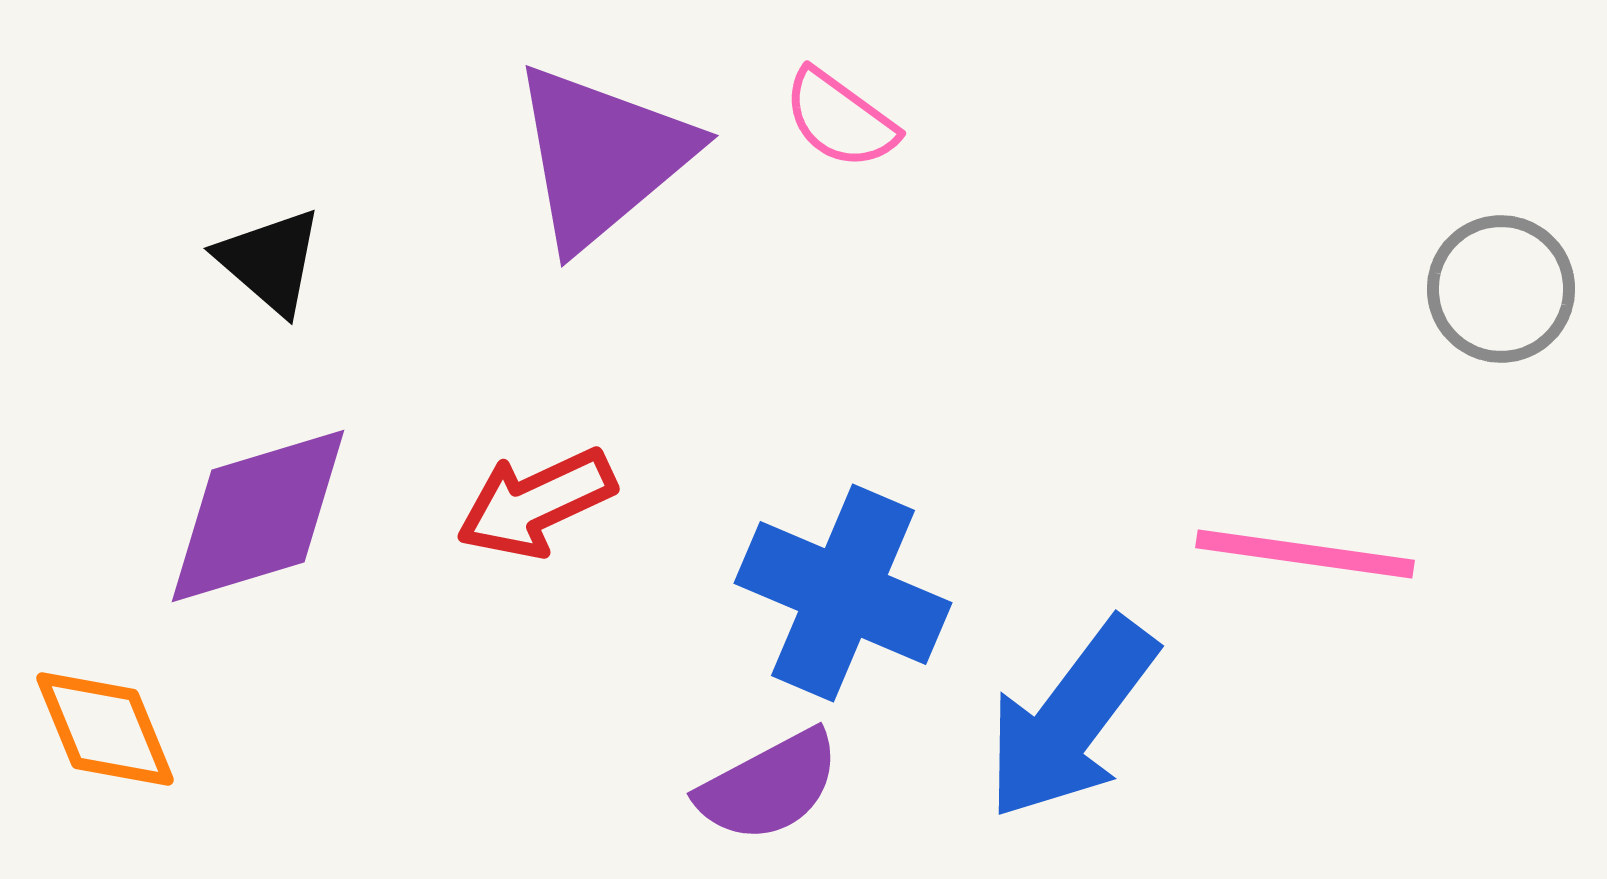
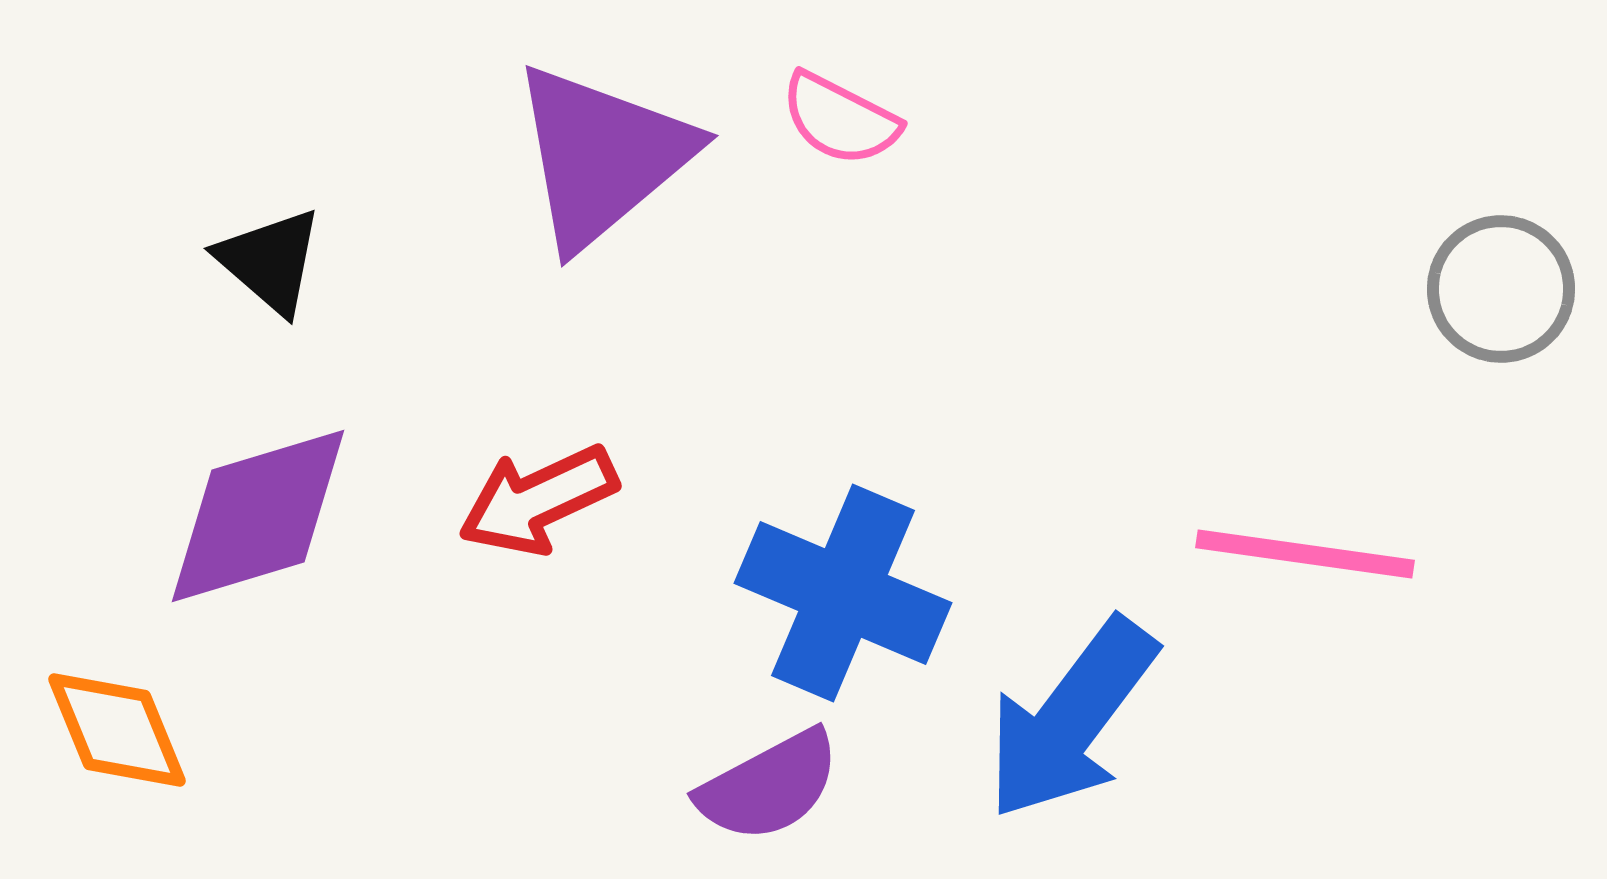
pink semicircle: rotated 9 degrees counterclockwise
red arrow: moved 2 px right, 3 px up
orange diamond: moved 12 px right, 1 px down
